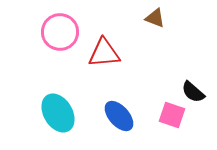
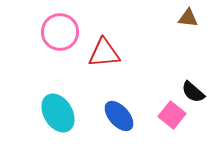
brown triangle: moved 33 px right; rotated 15 degrees counterclockwise
pink square: rotated 20 degrees clockwise
